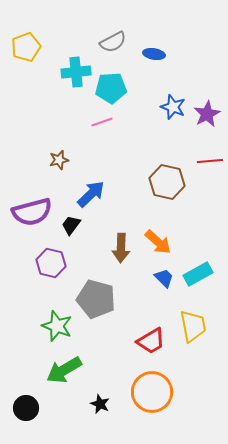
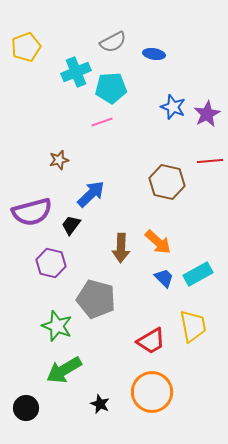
cyan cross: rotated 16 degrees counterclockwise
